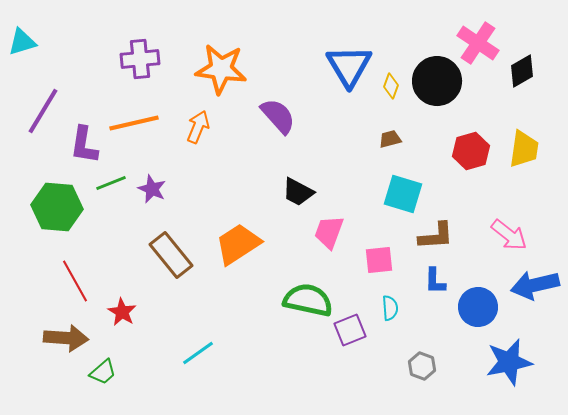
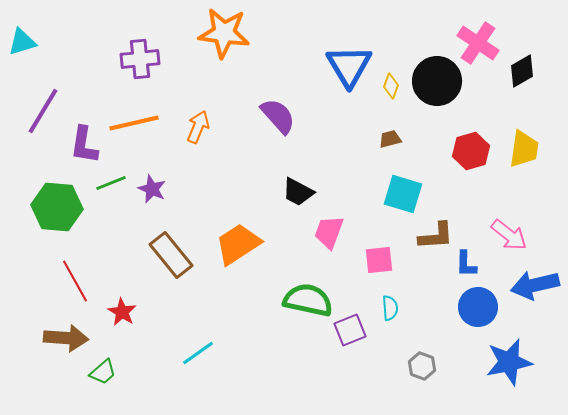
orange star: moved 3 px right, 36 px up
blue L-shape: moved 31 px right, 17 px up
